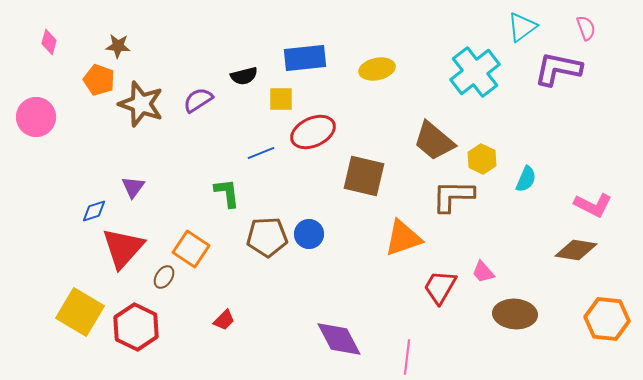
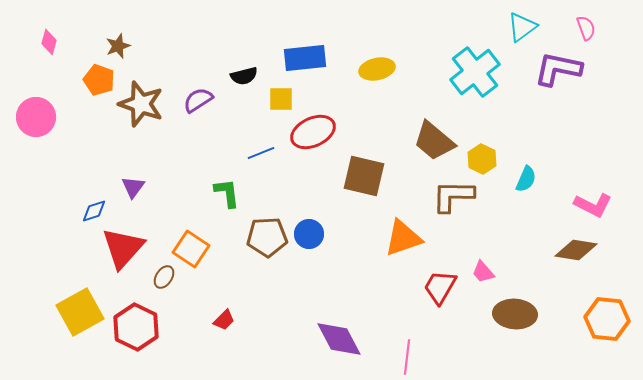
brown star at (118, 46): rotated 25 degrees counterclockwise
yellow square at (80, 312): rotated 30 degrees clockwise
